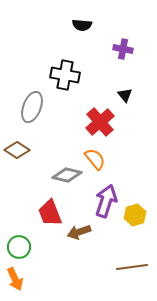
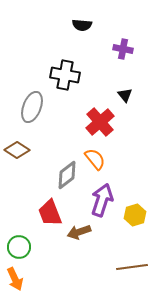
gray diamond: rotated 52 degrees counterclockwise
purple arrow: moved 4 px left, 1 px up
